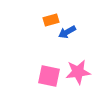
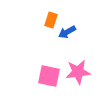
orange rectangle: rotated 56 degrees counterclockwise
